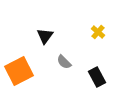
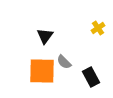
yellow cross: moved 4 px up; rotated 16 degrees clockwise
orange square: moved 23 px right; rotated 28 degrees clockwise
black rectangle: moved 6 px left
